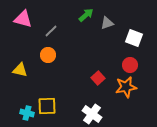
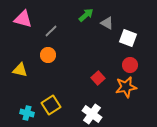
gray triangle: rotated 48 degrees clockwise
white square: moved 6 px left
yellow square: moved 4 px right, 1 px up; rotated 30 degrees counterclockwise
